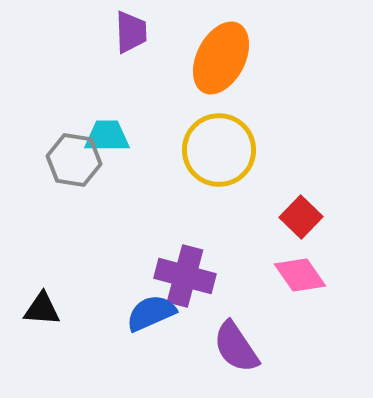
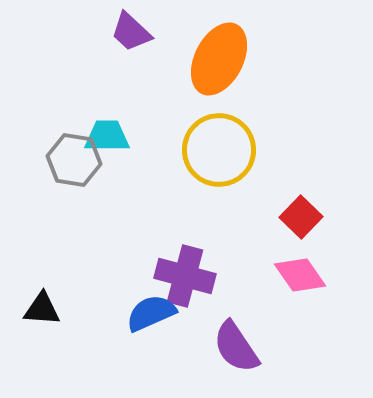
purple trapezoid: rotated 135 degrees clockwise
orange ellipse: moved 2 px left, 1 px down
